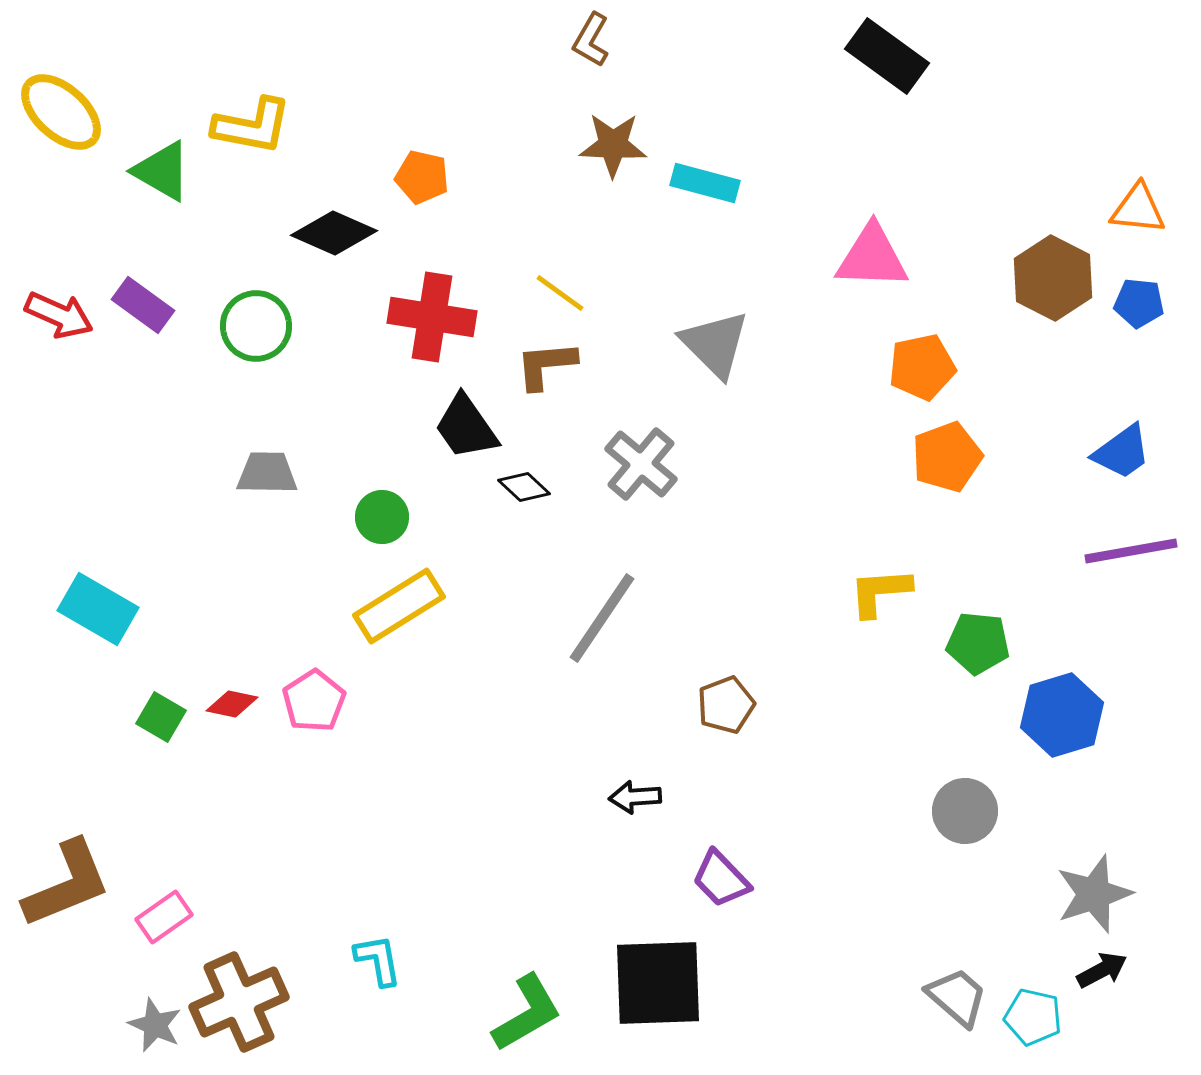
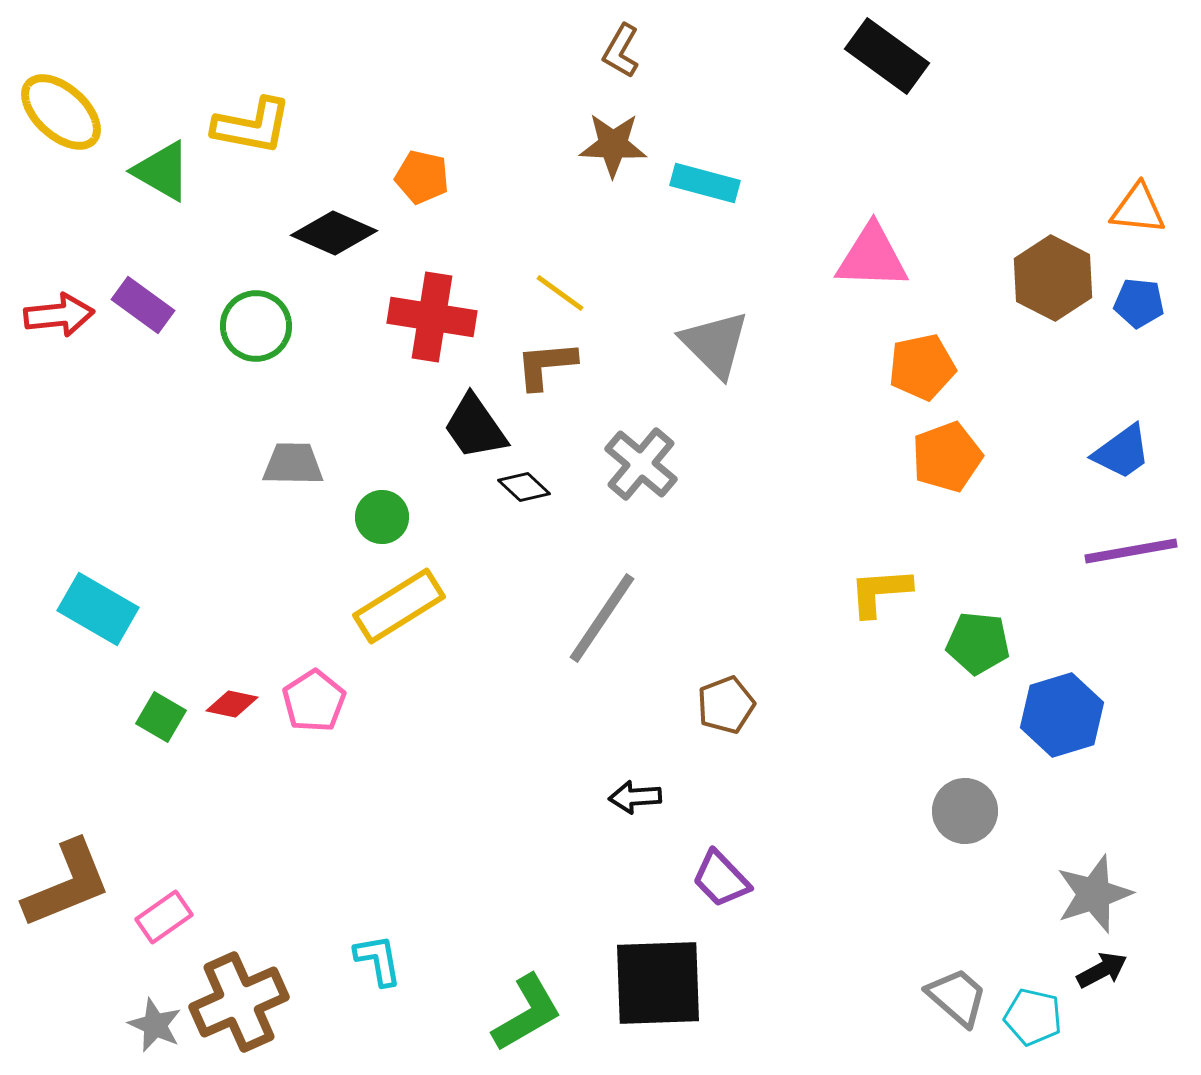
brown L-shape at (591, 40): moved 30 px right, 11 px down
red arrow at (59, 315): rotated 30 degrees counterclockwise
black trapezoid at (466, 427): moved 9 px right
gray trapezoid at (267, 473): moved 26 px right, 9 px up
